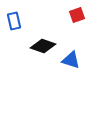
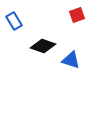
blue rectangle: rotated 18 degrees counterclockwise
